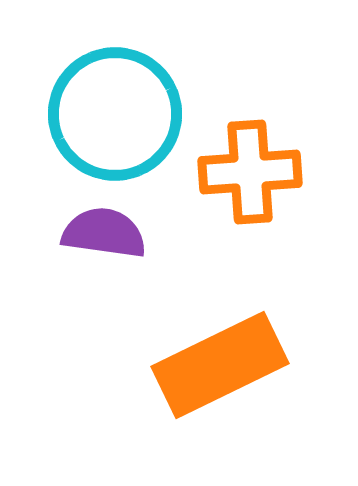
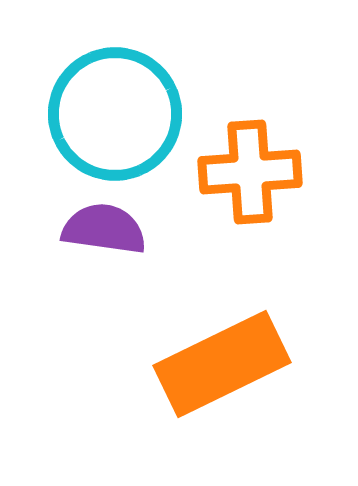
purple semicircle: moved 4 px up
orange rectangle: moved 2 px right, 1 px up
